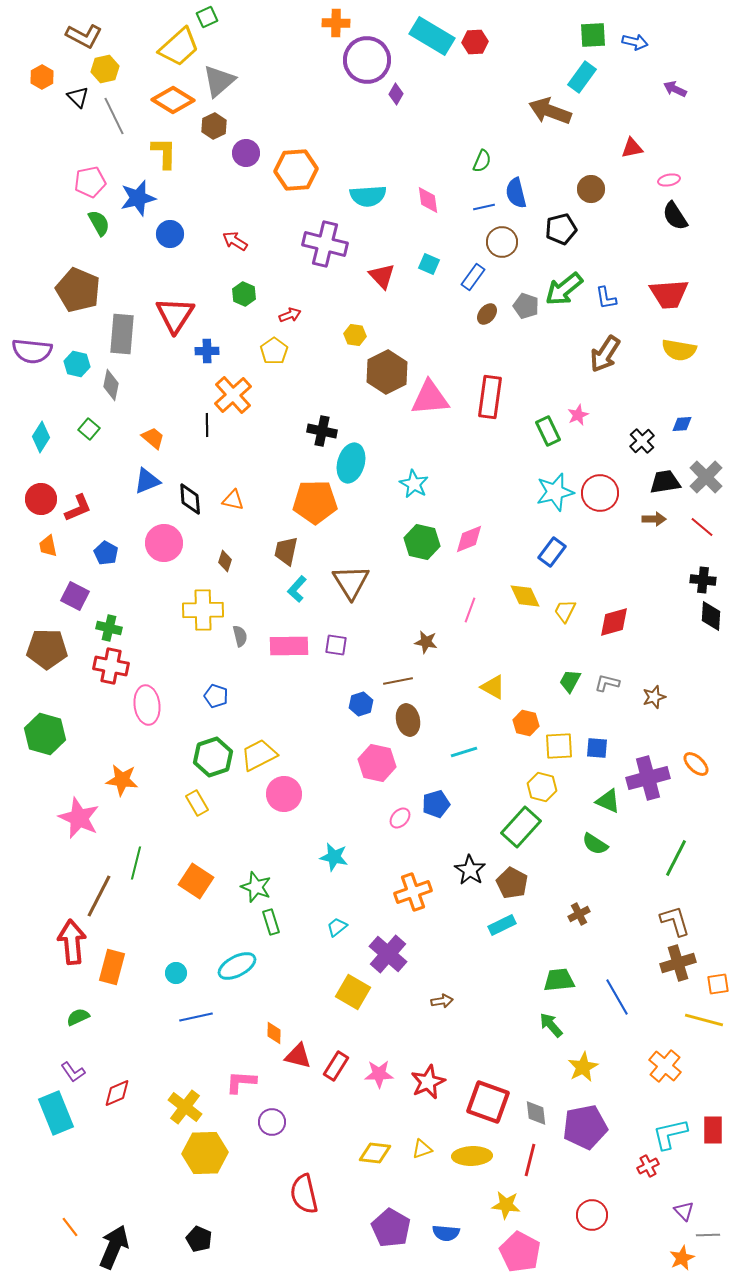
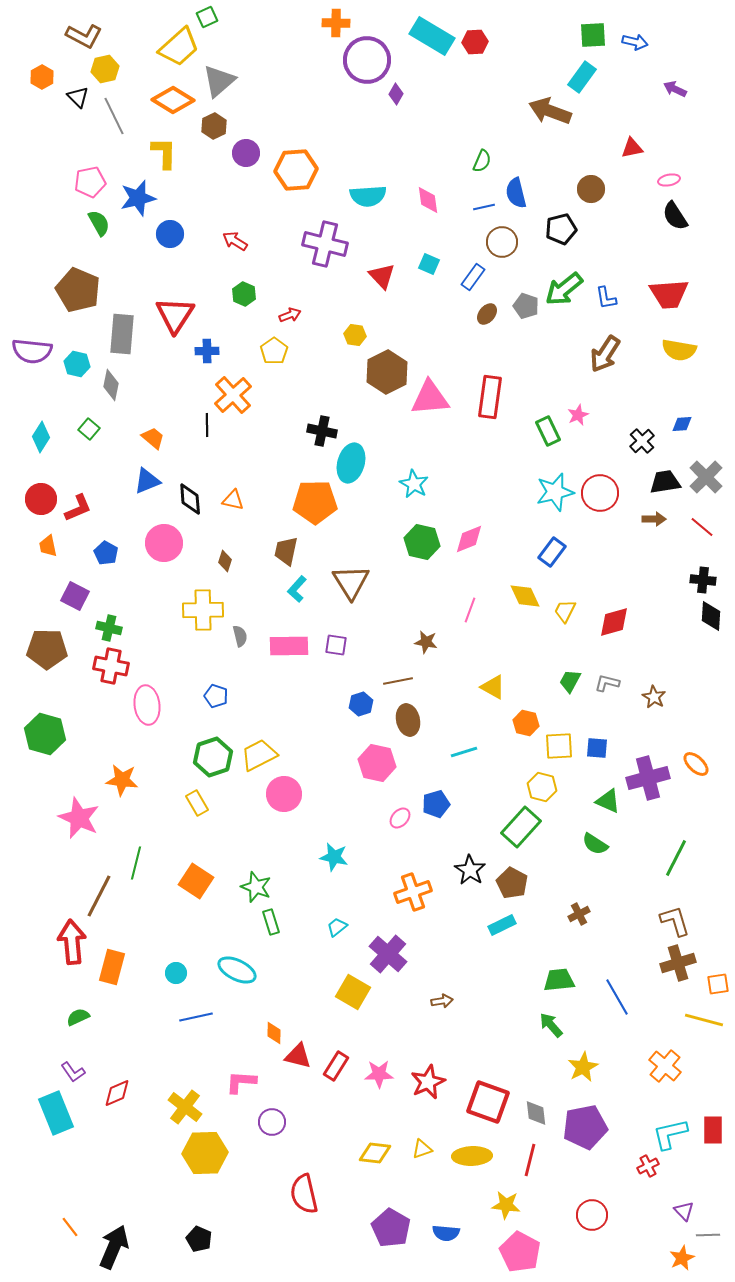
brown star at (654, 697): rotated 25 degrees counterclockwise
cyan ellipse at (237, 966): moved 4 px down; rotated 54 degrees clockwise
